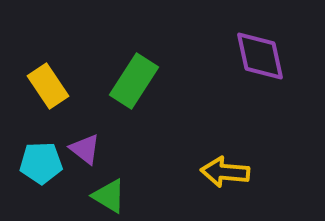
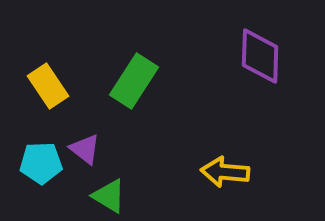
purple diamond: rotated 14 degrees clockwise
